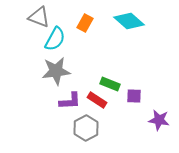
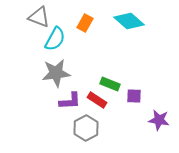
gray star: moved 2 px down
